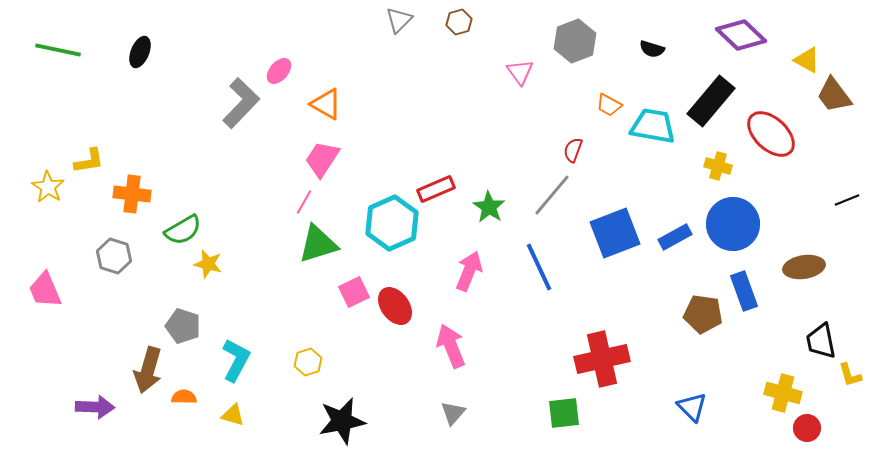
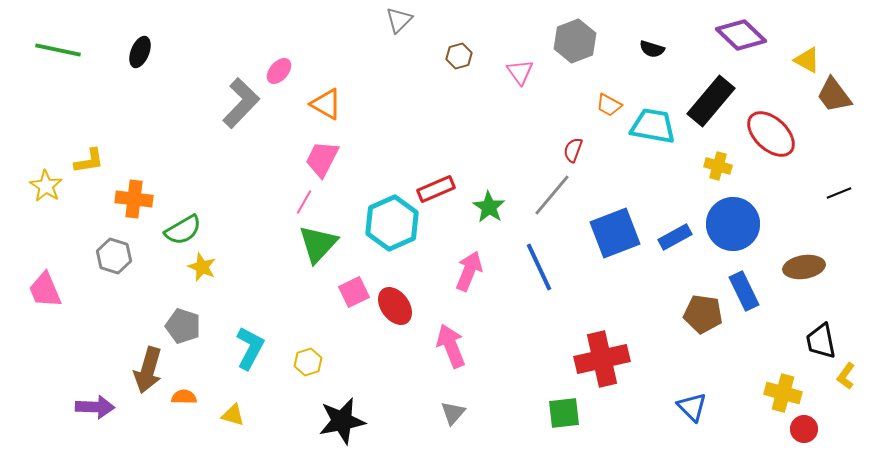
brown hexagon at (459, 22): moved 34 px down
pink trapezoid at (322, 159): rotated 6 degrees counterclockwise
yellow star at (48, 187): moved 2 px left, 1 px up
orange cross at (132, 194): moved 2 px right, 5 px down
black line at (847, 200): moved 8 px left, 7 px up
green triangle at (318, 244): rotated 30 degrees counterclockwise
yellow star at (208, 264): moved 6 px left, 3 px down; rotated 8 degrees clockwise
blue rectangle at (744, 291): rotated 6 degrees counterclockwise
cyan L-shape at (236, 360): moved 14 px right, 12 px up
yellow L-shape at (850, 375): moved 4 px left, 1 px down; rotated 52 degrees clockwise
red circle at (807, 428): moved 3 px left, 1 px down
